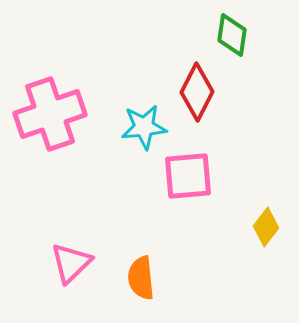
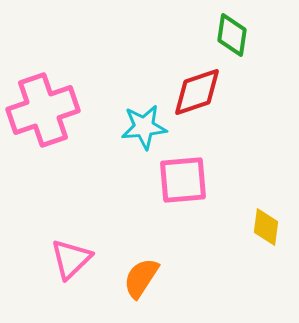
red diamond: rotated 44 degrees clockwise
pink cross: moved 7 px left, 4 px up
pink square: moved 5 px left, 4 px down
yellow diamond: rotated 30 degrees counterclockwise
pink triangle: moved 4 px up
orange semicircle: rotated 39 degrees clockwise
